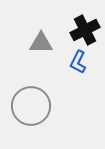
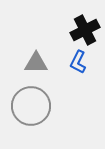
gray triangle: moved 5 px left, 20 px down
